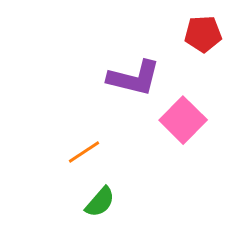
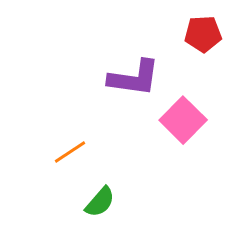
purple L-shape: rotated 6 degrees counterclockwise
orange line: moved 14 px left
